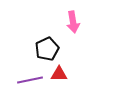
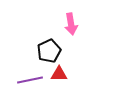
pink arrow: moved 2 px left, 2 px down
black pentagon: moved 2 px right, 2 px down
